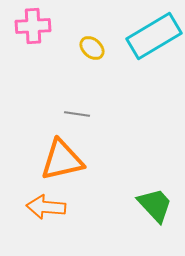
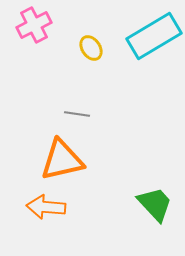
pink cross: moved 1 px right, 1 px up; rotated 24 degrees counterclockwise
yellow ellipse: moved 1 px left; rotated 15 degrees clockwise
green trapezoid: moved 1 px up
